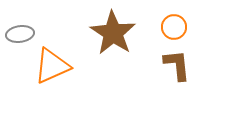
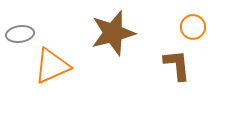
orange circle: moved 19 px right
brown star: rotated 24 degrees clockwise
